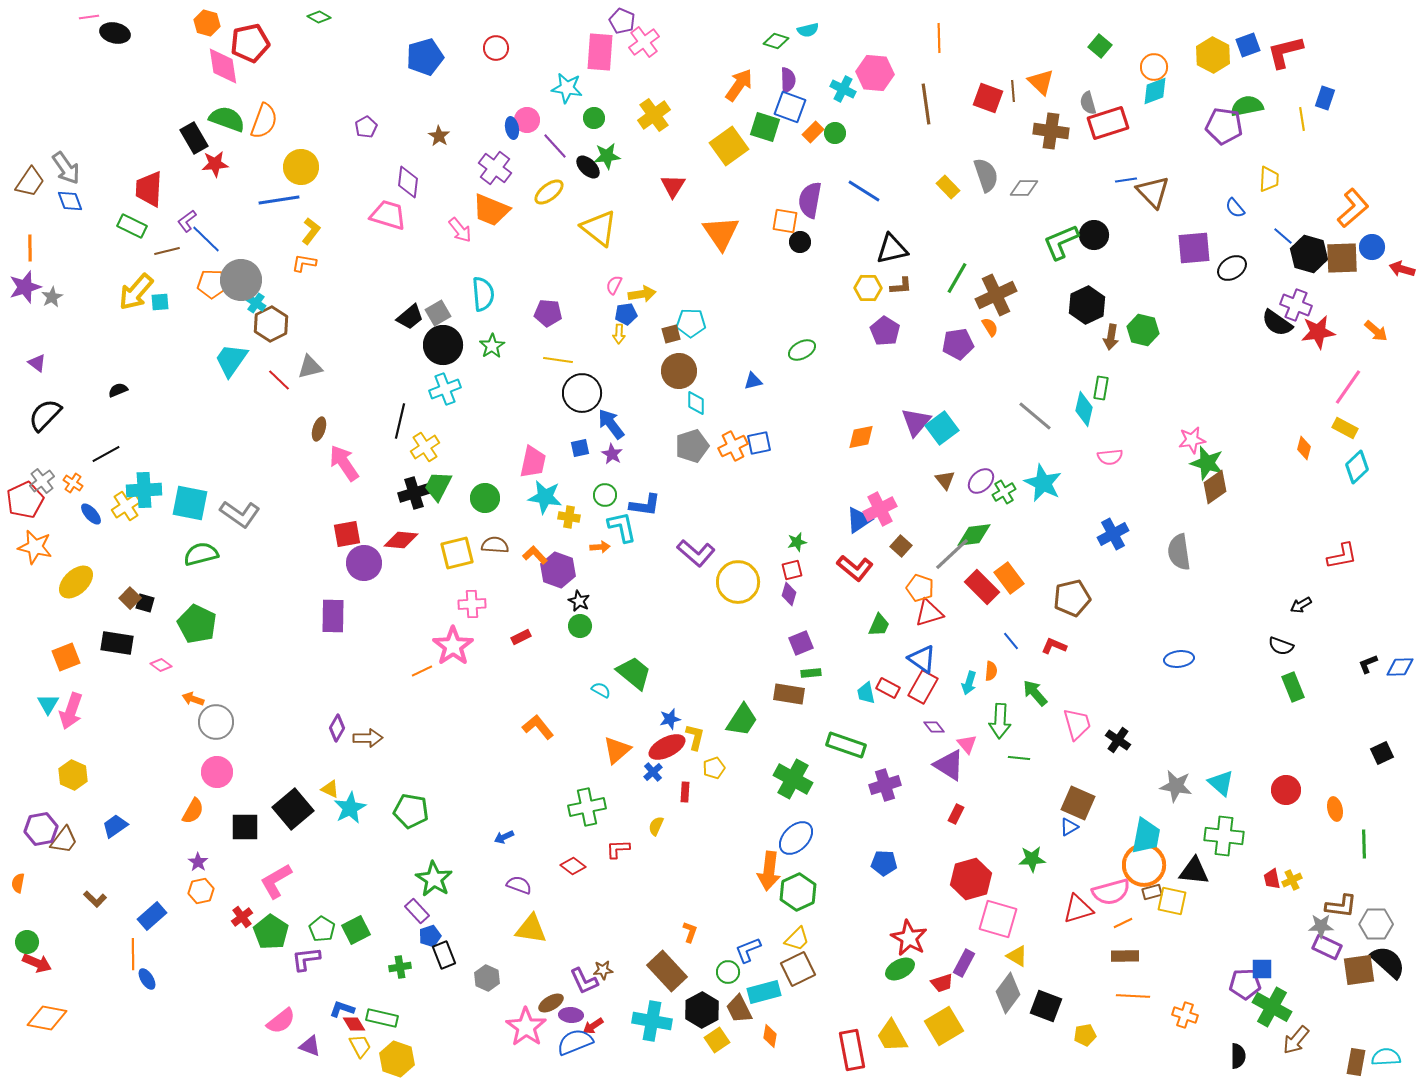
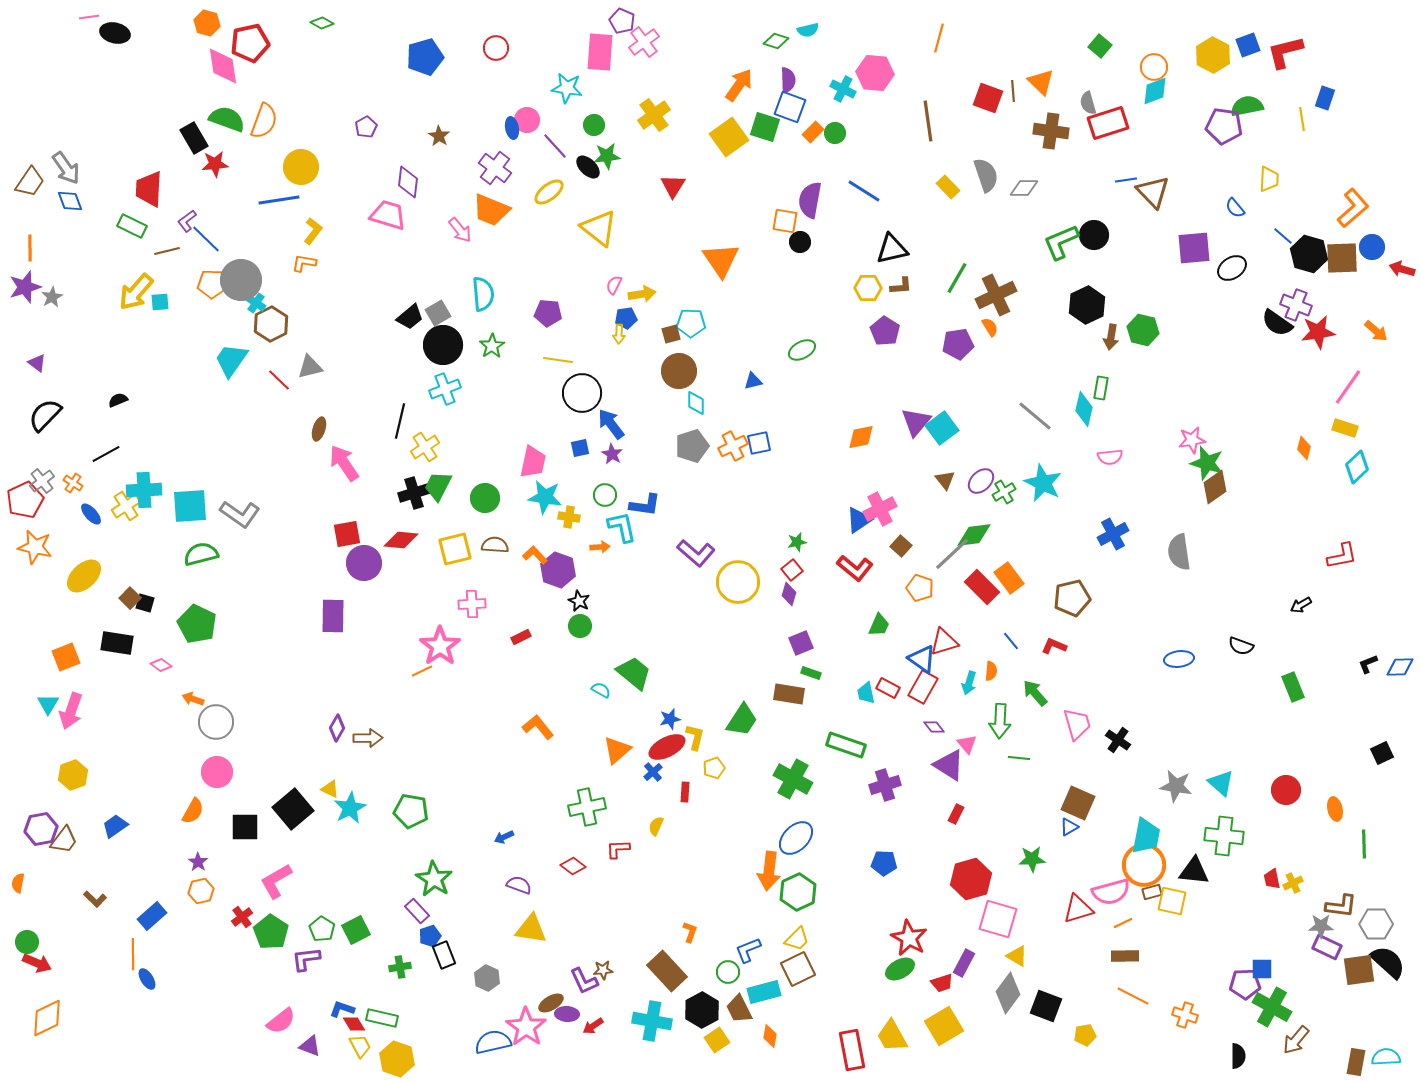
green diamond at (319, 17): moved 3 px right, 6 px down
orange line at (939, 38): rotated 16 degrees clockwise
brown line at (926, 104): moved 2 px right, 17 px down
green circle at (594, 118): moved 7 px down
yellow square at (729, 146): moved 9 px up
yellow L-shape at (311, 231): moved 2 px right
orange triangle at (721, 233): moved 27 px down
blue pentagon at (626, 314): moved 4 px down
black semicircle at (118, 390): moved 10 px down
yellow rectangle at (1345, 428): rotated 10 degrees counterclockwise
cyan square at (190, 503): moved 3 px down; rotated 15 degrees counterclockwise
yellow square at (457, 553): moved 2 px left, 4 px up
red square at (792, 570): rotated 25 degrees counterclockwise
yellow ellipse at (76, 582): moved 8 px right, 6 px up
red triangle at (929, 613): moved 15 px right, 29 px down
pink star at (453, 646): moved 13 px left
black semicircle at (1281, 646): moved 40 px left
green rectangle at (811, 673): rotated 24 degrees clockwise
yellow hexagon at (73, 775): rotated 16 degrees clockwise
yellow cross at (1292, 880): moved 1 px right, 3 px down
orange line at (1133, 996): rotated 24 degrees clockwise
purple ellipse at (571, 1015): moved 4 px left, 1 px up
orange diamond at (47, 1018): rotated 36 degrees counterclockwise
blue semicircle at (575, 1042): moved 82 px left; rotated 9 degrees clockwise
